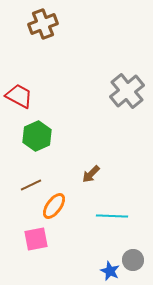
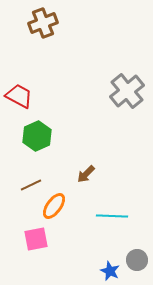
brown cross: moved 1 px up
brown arrow: moved 5 px left
gray circle: moved 4 px right
